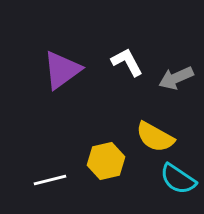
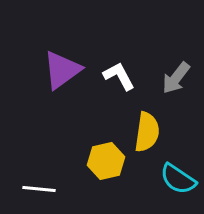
white L-shape: moved 8 px left, 14 px down
gray arrow: rotated 28 degrees counterclockwise
yellow semicircle: moved 8 px left, 5 px up; rotated 111 degrees counterclockwise
white line: moved 11 px left, 9 px down; rotated 20 degrees clockwise
